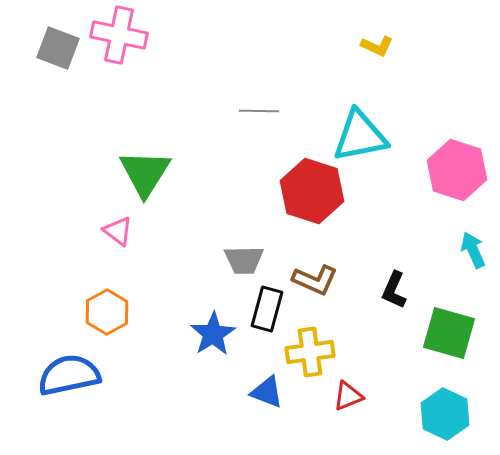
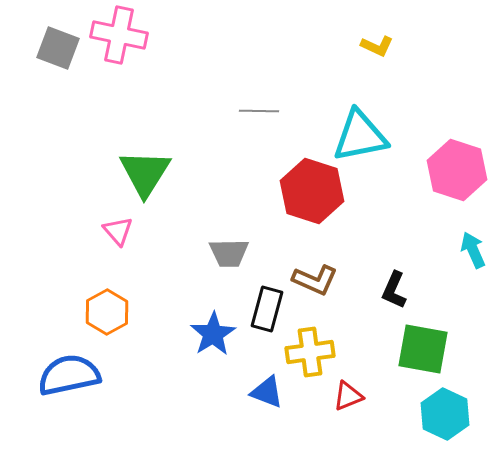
pink triangle: rotated 12 degrees clockwise
gray trapezoid: moved 15 px left, 7 px up
green square: moved 26 px left, 16 px down; rotated 6 degrees counterclockwise
